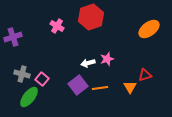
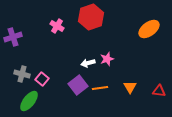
red triangle: moved 14 px right, 16 px down; rotated 24 degrees clockwise
green ellipse: moved 4 px down
